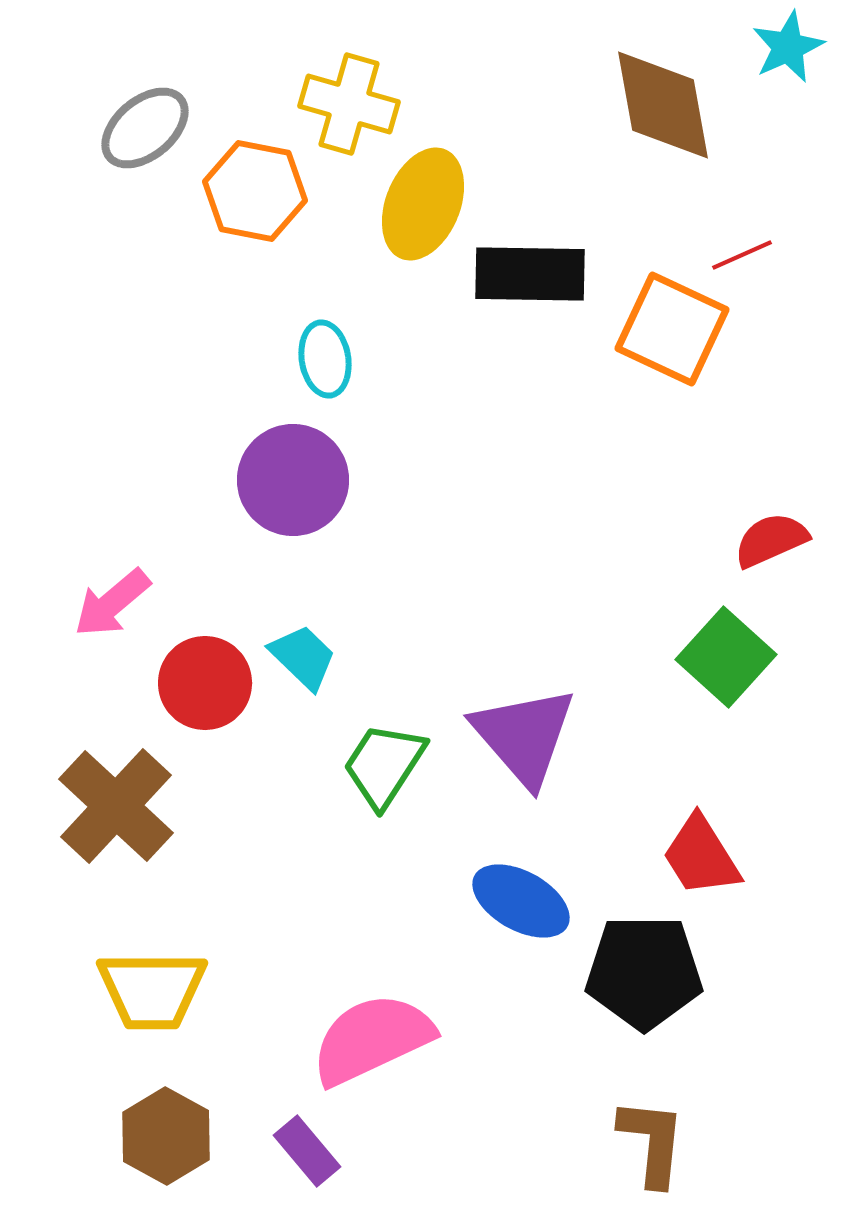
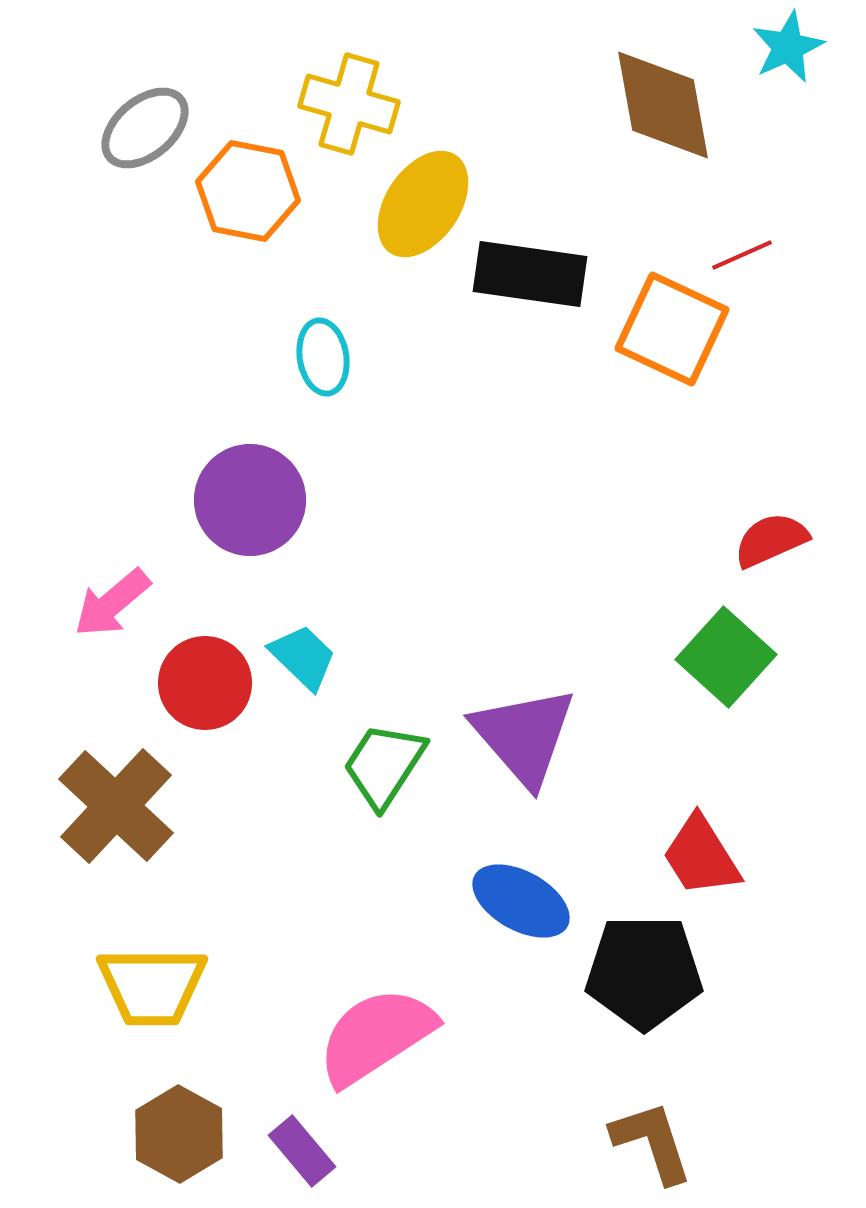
orange hexagon: moved 7 px left
yellow ellipse: rotated 12 degrees clockwise
black rectangle: rotated 7 degrees clockwise
cyan ellipse: moved 2 px left, 2 px up
purple circle: moved 43 px left, 20 px down
yellow trapezoid: moved 4 px up
pink semicircle: moved 4 px right, 3 px up; rotated 8 degrees counterclockwise
brown hexagon: moved 13 px right, 2 px up
brown L-shape: rotated 24 degrees counterclockwise
purple rectangle: moved 5 px left
